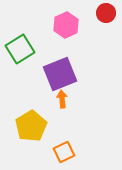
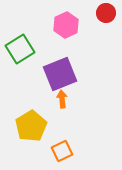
orange square: moved 2 px left, 1 px up
